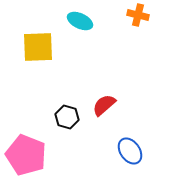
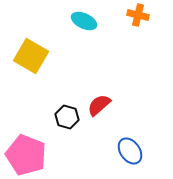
cyan ellipse: moved 4 px right
yellow square: moved 7 px left, 9 px down; rotated 32 degrees clockwise
red semicircle: moved 5 px left
